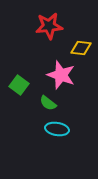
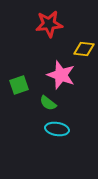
red star: moved 2 px up
yellow diamond: moved 3 px right, 1 px down
green square: rotated 36 degrees clockwise
